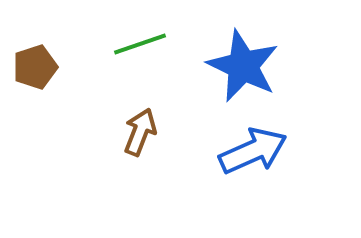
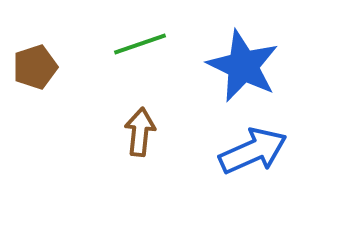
brown arrow: rotated 15 degrees counterclockwise
